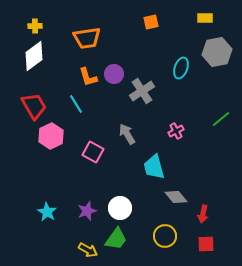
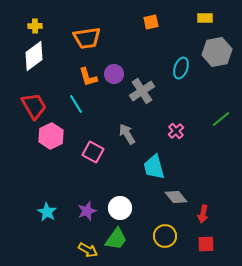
pink cross: rotated 14 degrees counterclockwise
